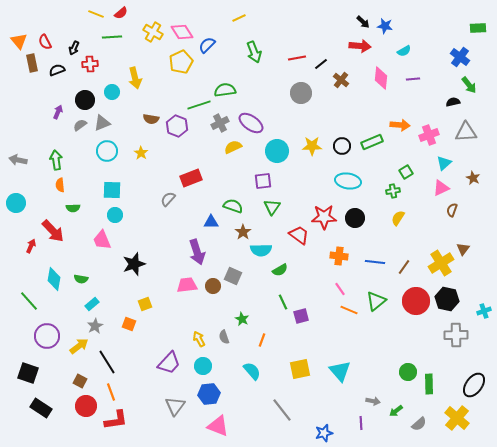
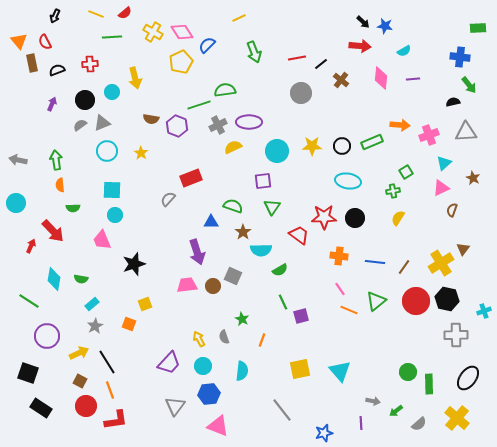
red semicircle at (121, 13): moved 4 px right
black arrow at (74, 48): moved 19 px left, 32 px up
blue cross at (460, 57): rotated 30 degrees counterclockwise
purple arrow at (58, 112): moved 6 px left, 8 px up
gray cross at (220, 123): moved 2 px left, 2 px down
purple ellipse at (251, 123): moved 2 px left, 1 px up; rotated 35 degrees counterclockwise
green line at (29, 301): rotated 15 degrees counterclockwise
yellow arrow at (79, 346): moved 7 px down; rotated 12 degrees clockwise
cyan semicircle at (252, 371): moved 10 px left; rotated 48 degrees clockwise
black ellipse at (474, 385): moved 6 px left, 7 px up
orange line at (111, 392): moved 1 px left, 2 px up
